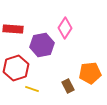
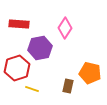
red rectangle: moved 6 px right, 5 px up
purple hexagon: moved 2 px left, 3 px down
red hexagon: moved 1 px right
orange pentagon: rotated 20 degrees clockwise
brown rectangle: rotated 40 degrees clockwise
